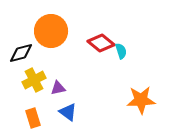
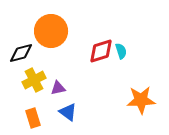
red diamond: moved 8 px down; rotated 56 degrees counterclockwise
